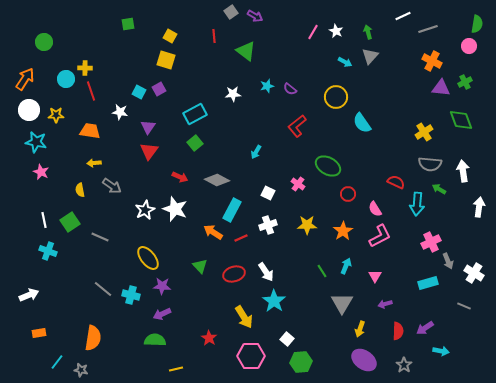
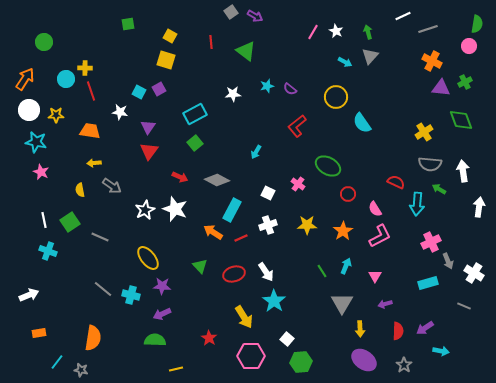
red line at (214, 36): moved 3 px left, 6 px down
yellow arrow at (360, 329): rotated 21 degrees counterclockwise
